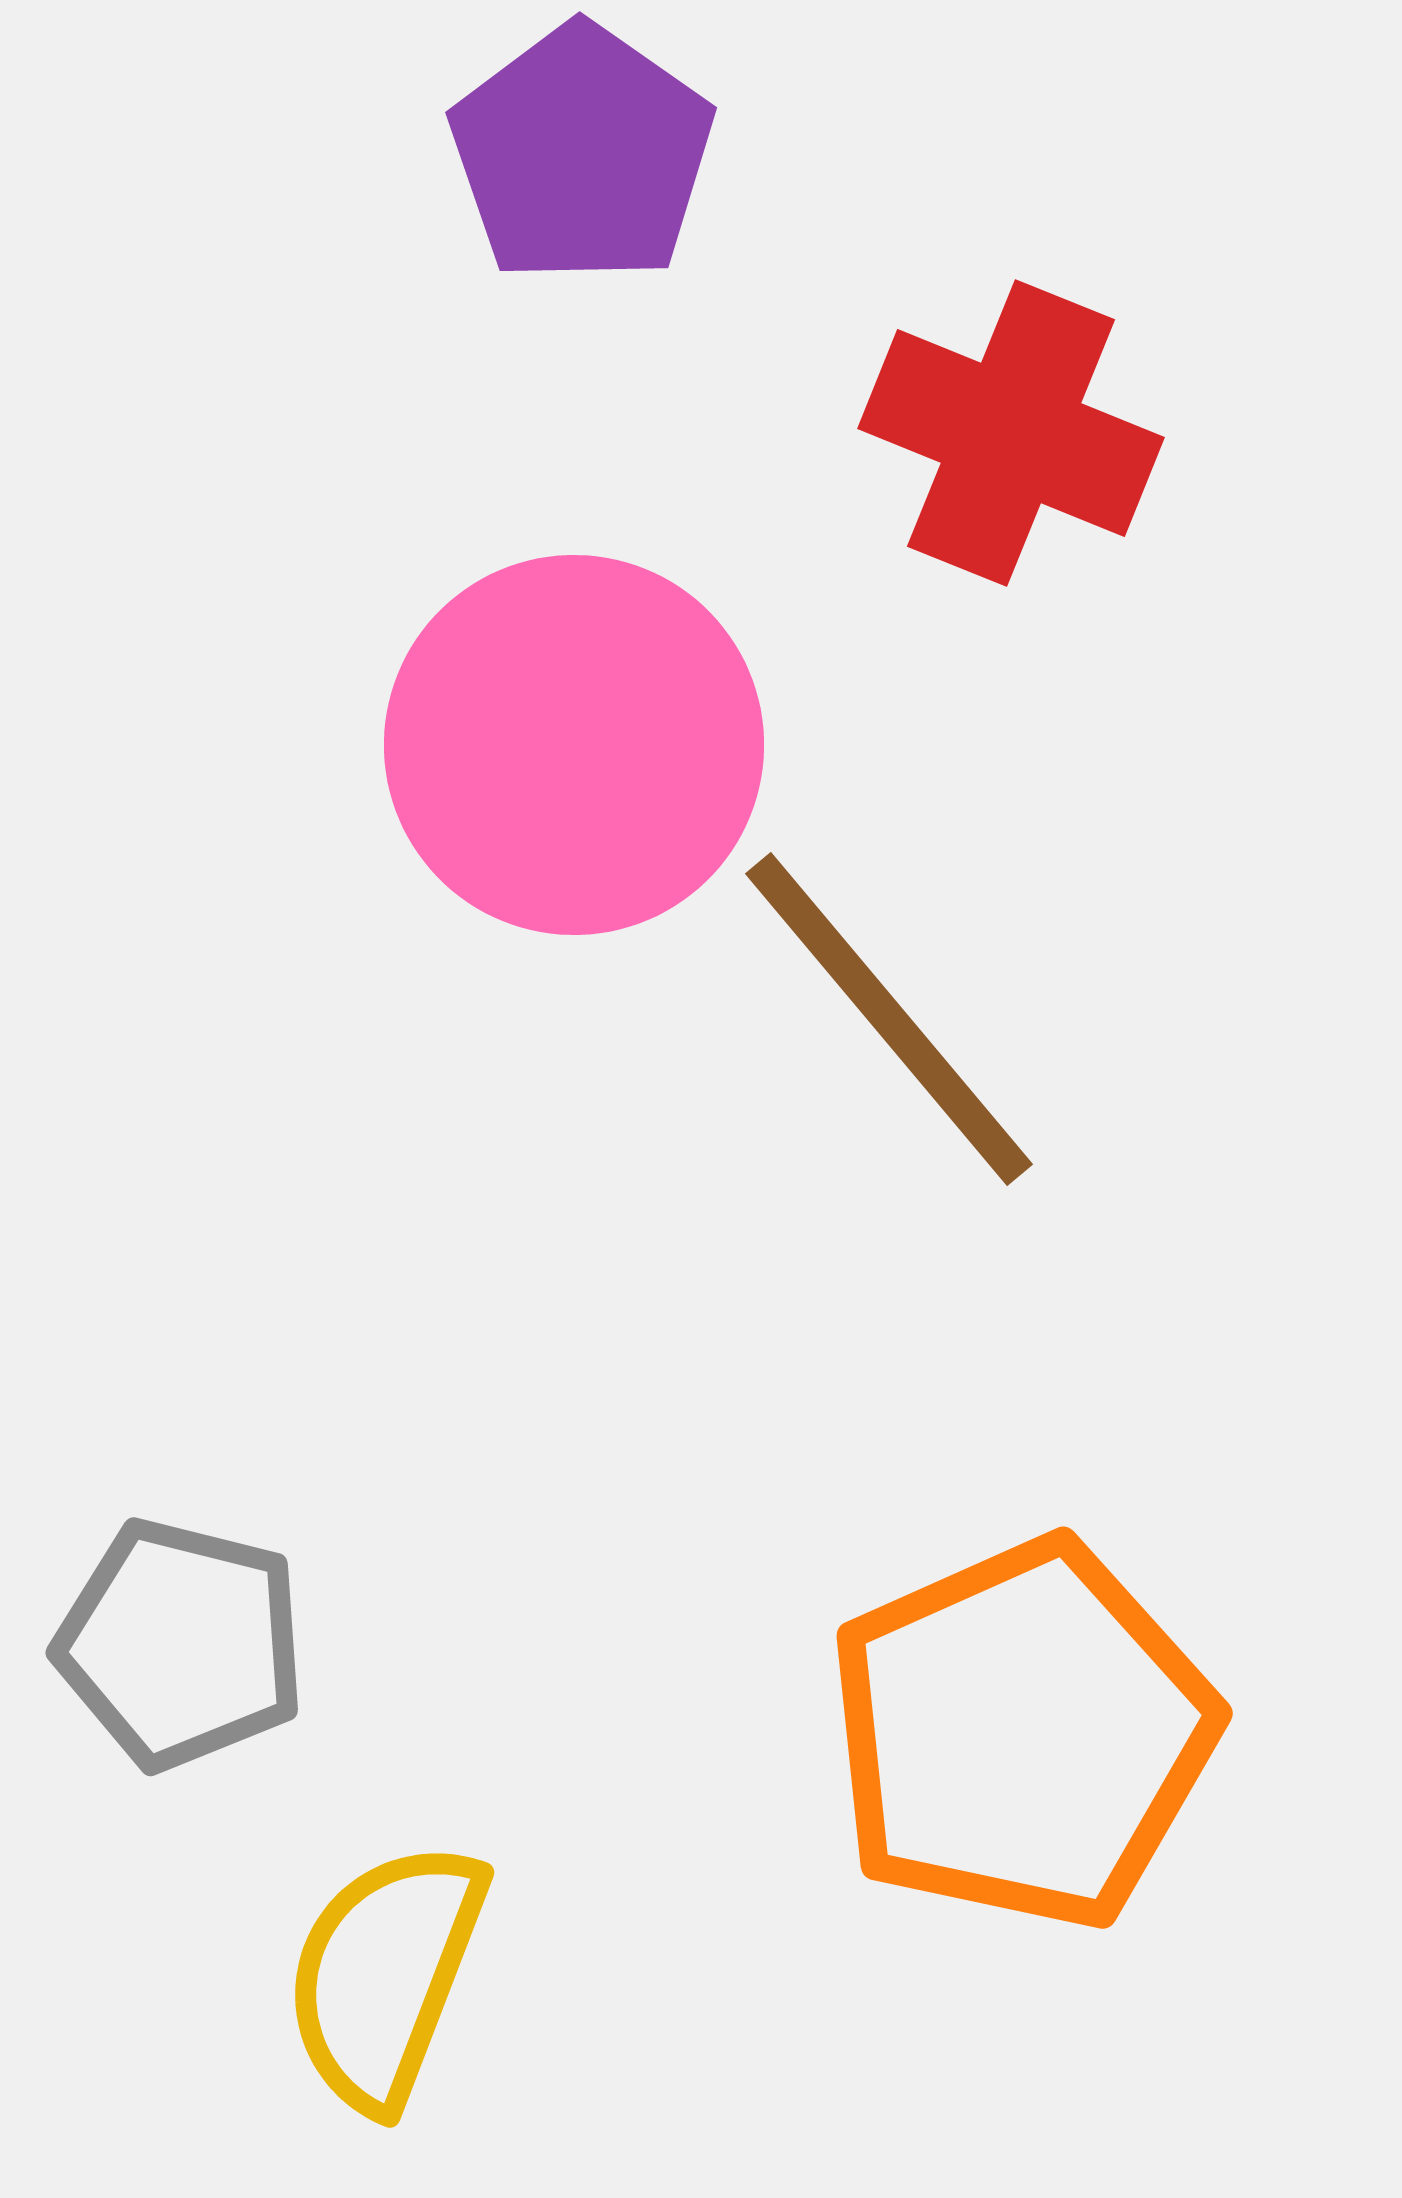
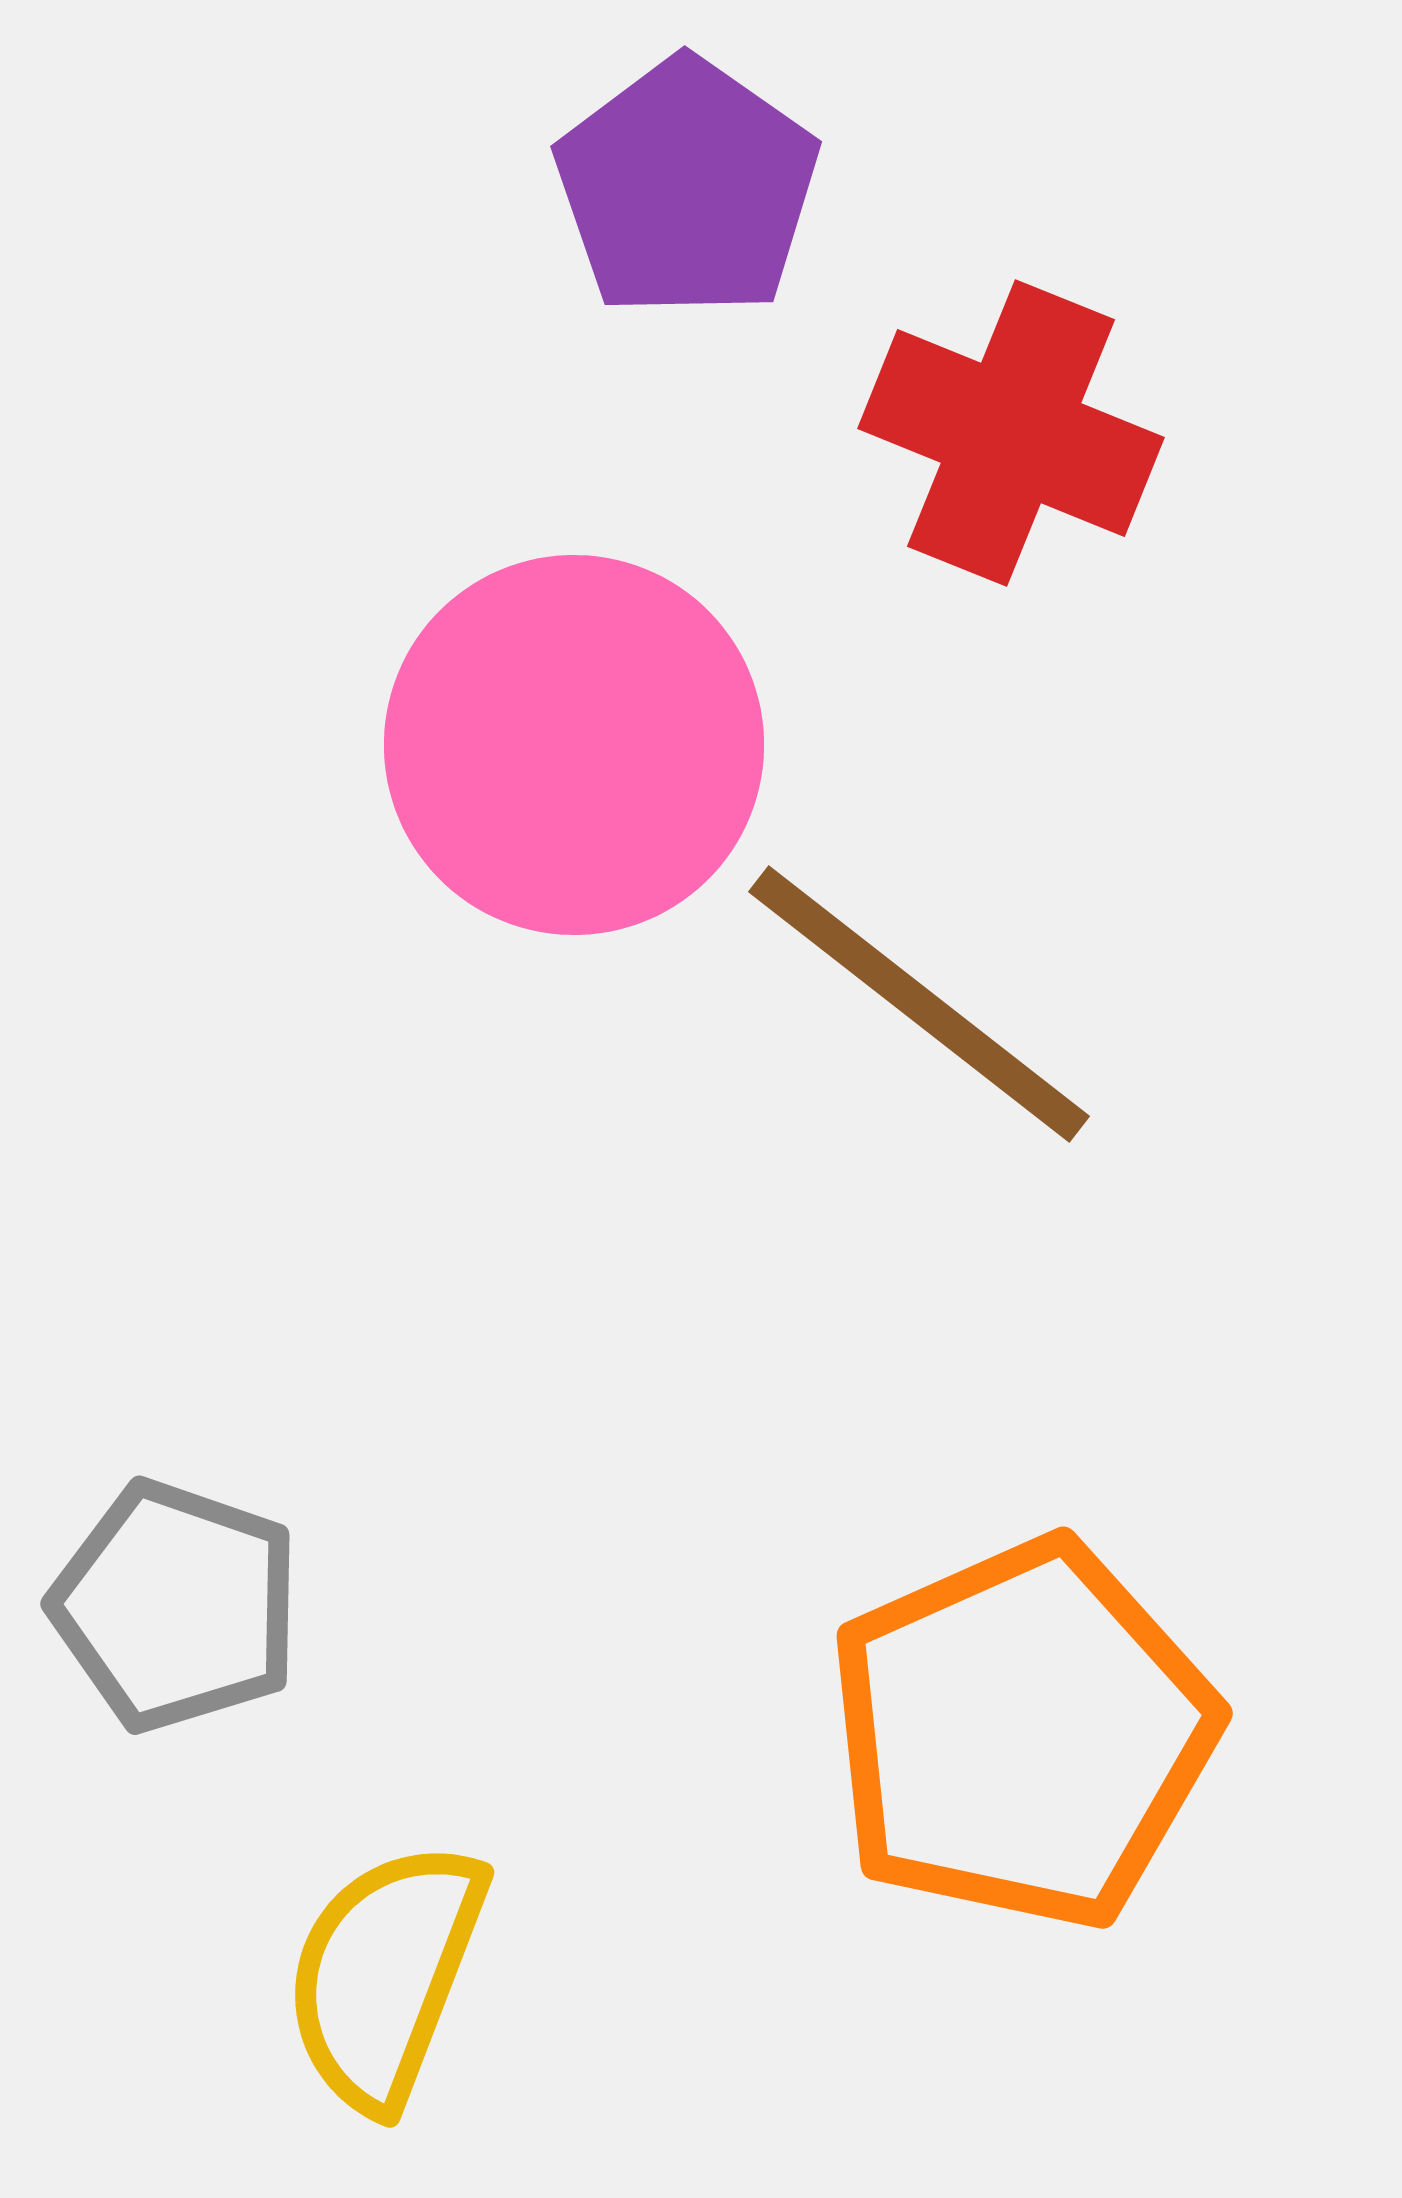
purple pentagon: moved 105 px right, 34 px down
brown line: moved 30 px right, 15 px up; rotated 12 degrees counterclockwise
gray pentagon: moved 5 px left, 38 px up; rotated 5 degrees clockwise
